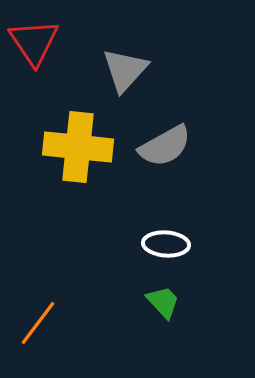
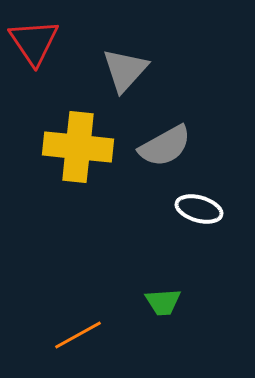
white ellipse: moved 33 px right, 35 px up; rotated 12 degrees clockwise
green trapezoid: rotated 129 degrees clockwise
orange line: moved 40 px right, 12 px down; rotated 24 degrees clockwise
